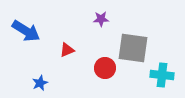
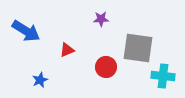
gray square: moved 5 px right
red circle: moved 1 px right, 1 px up
cyan cross: moved 1 px right, 1 px down
blue star: moved 3 px up
